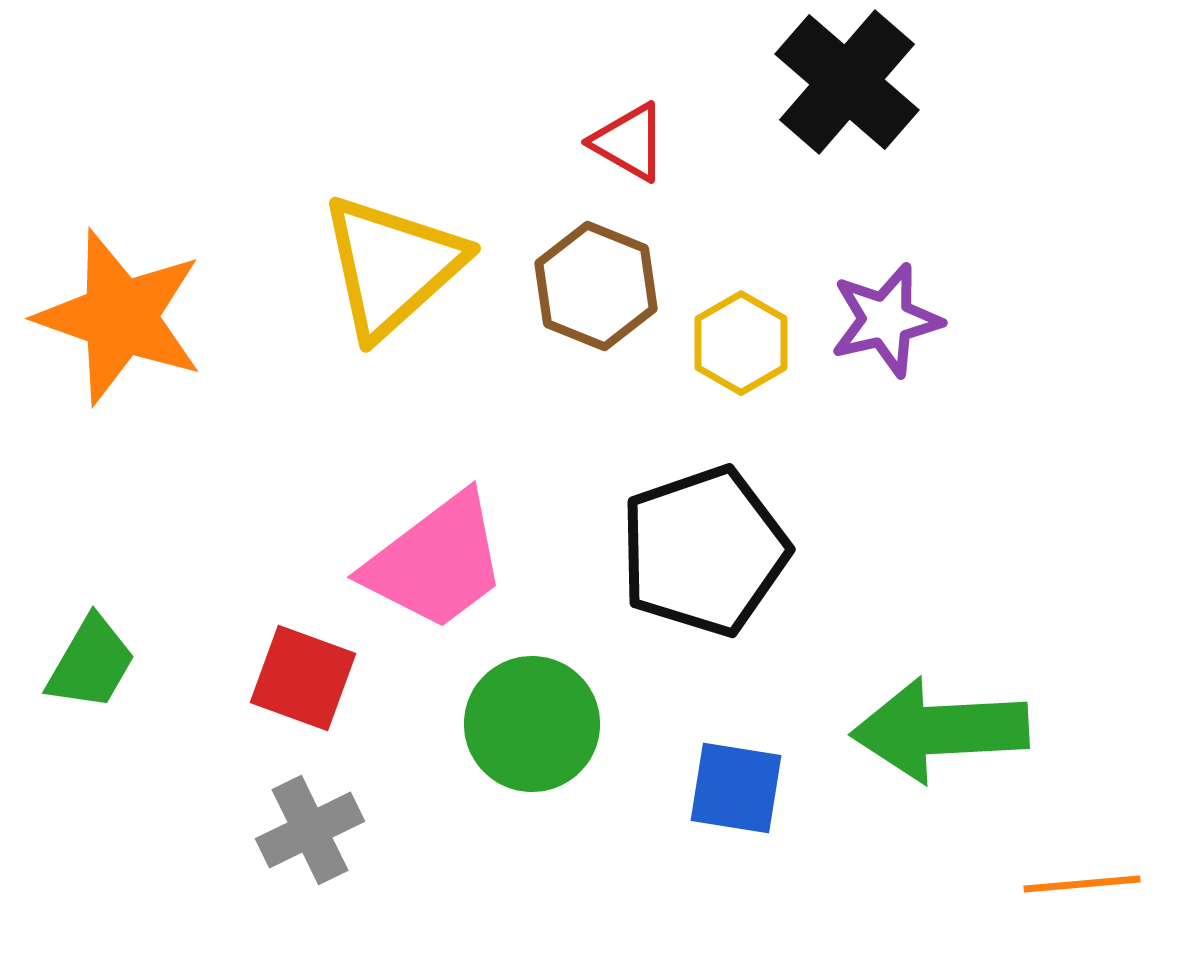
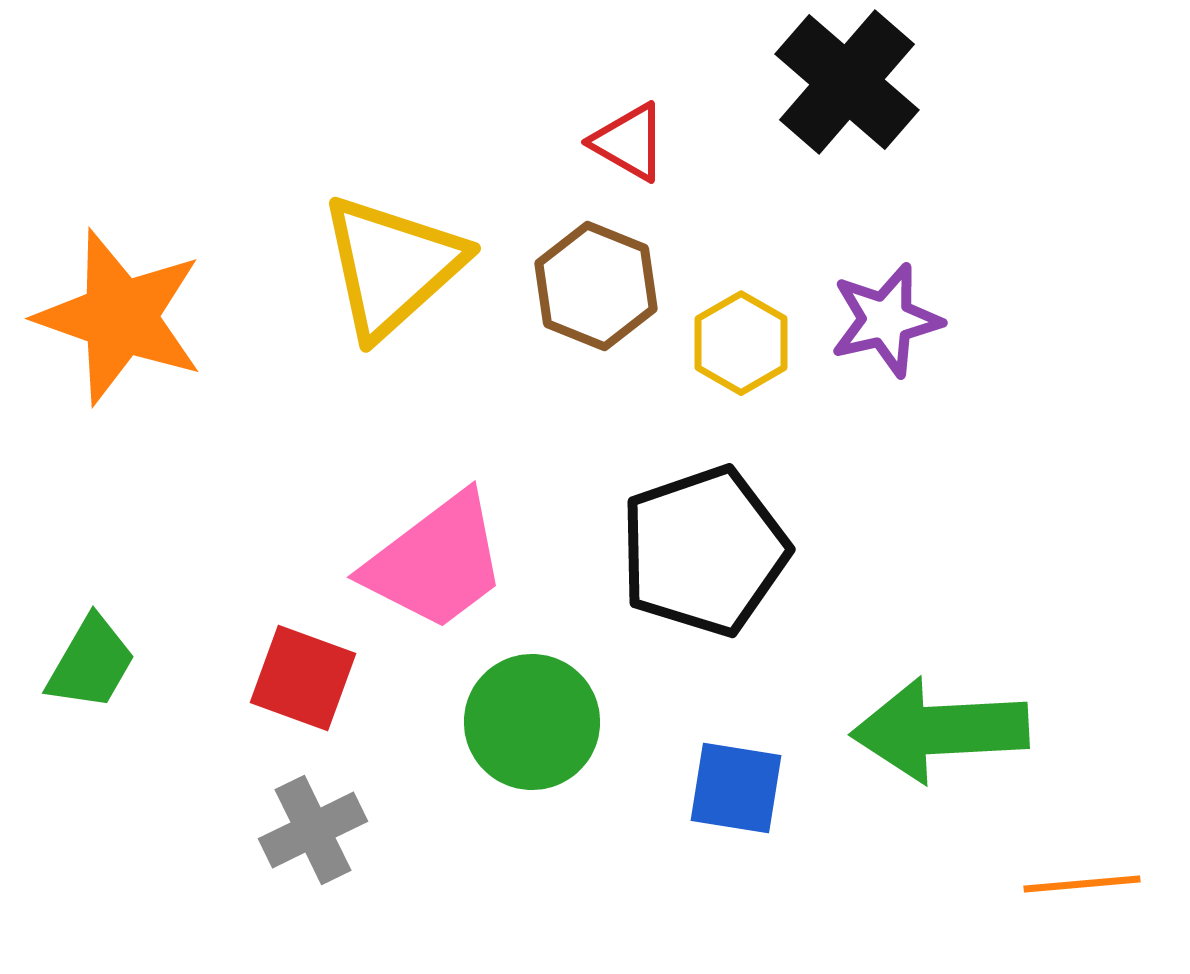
green circle: moved 2 px up
gray cross: moved 3 px right
